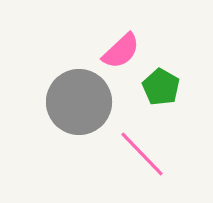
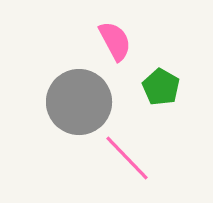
pink semicircle: moved 6 px left, 10 px up; rotated 75 degrees counterclockwise
pink line: moved 15 px left, 4 px down
